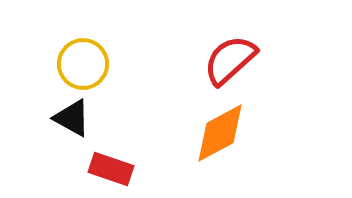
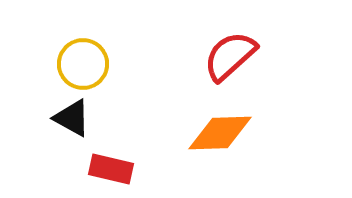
red semicircle: moved 4 px up
orange diamond: rotated 26 degrees clockwise
red rectangle: rotated 6 degrees counterclockwise
